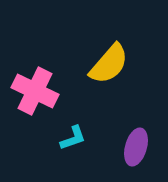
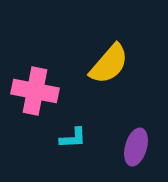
pink cross: rotated 15 degrees counterclockwise
cyan L-shape: rotated 16 degrees clockwise
